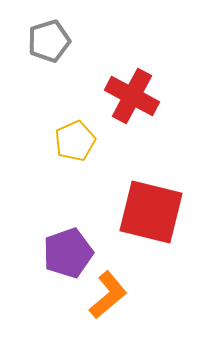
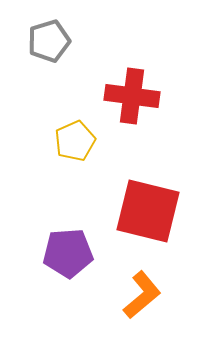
red cross: rotated 20 degrees counterclockwise
red square: moved 3 px left, 1 px up
purple pentagon: rotated 15 degrees clockwise
orange L-shape: moved 34 px right
